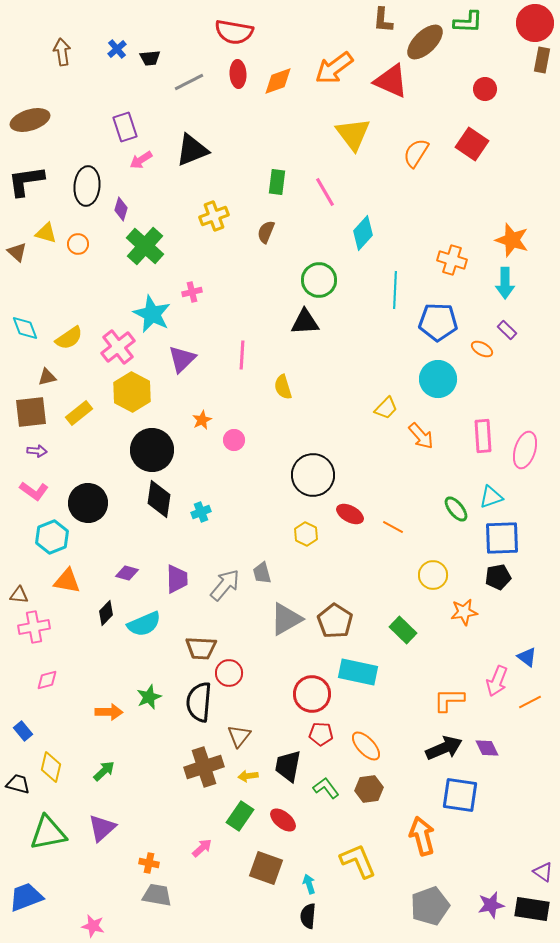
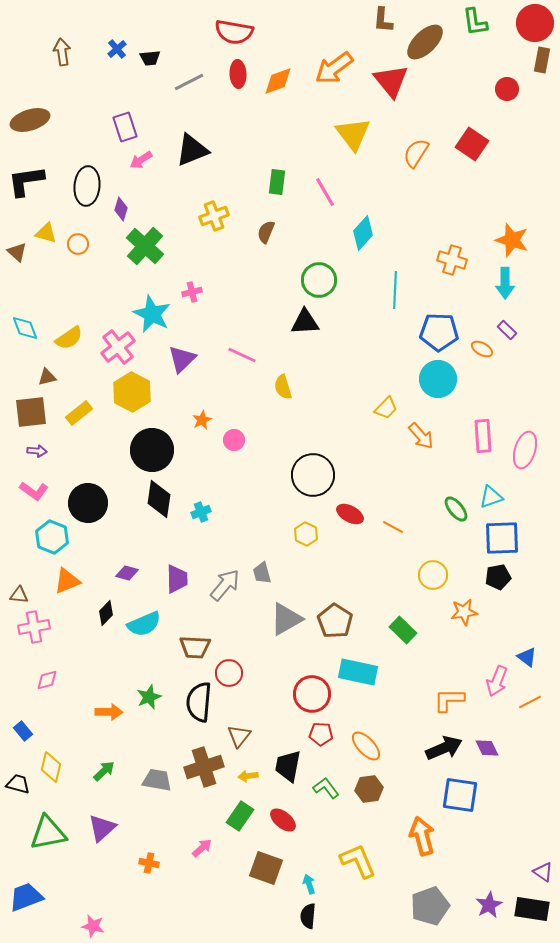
green L-shape at (468, 22): moved 7 px right; rotated 80 degrees clockwise
red triangle at (391, 81): rotated 27 degrees clockwise
red circle at (485, 89): moved 22 px right
blue pentagon at (438, 322): moved 1 px right, 10 px down
pink line at (242, 355): rotated 68 degrees counterclockwise
cyan hexagon at (52, 537): rotated 16 degrees counterclockwise
orange triangle at (67, 581): rotated 32 degrees counterclockwise
brown trapezoid at (201, 648): moved 6 px left, 1 px up
gray trapezoid at (157, 895): moved 115 px up
purple star at (491, 905): moved 2 px left; rotated 16 degrees counterclockwise
